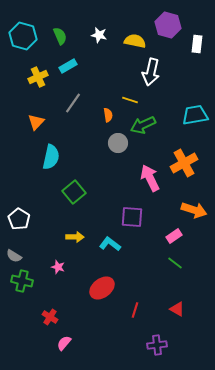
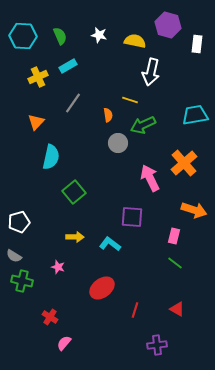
cyan hexagon: rotated 12 degrees counterclockwise
orange cross: rotated 12 degrees counterclockwise
white pentagon: moved 3 px down; rotated 25 degrees clockwise
pink rectangle: rotated 42 degrees counterclockwise
